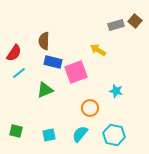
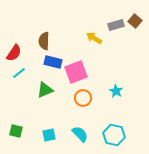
yellow arrow: moved 4 px left, 12 px up
cyan star: rotated 16 degrees clockwise
orange circle: moved 7 px left, 10 px up
cyan semicircle: rotated 96 degrees clockwise
